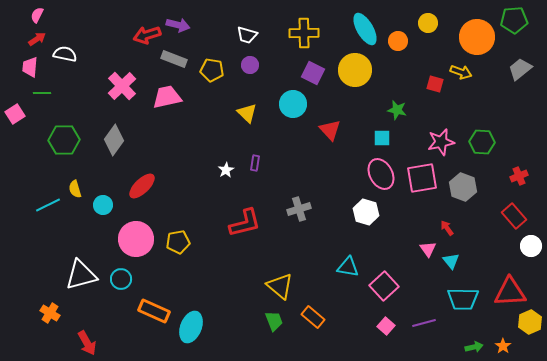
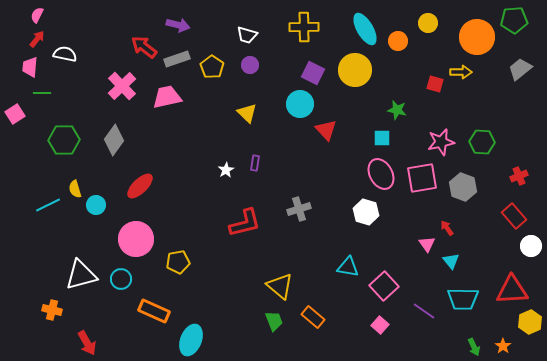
yellow cross at (304, 33): moved 6 px up
red arrow at (147, 35): moved 3 px left, 12 px down; rotated 56 degrees clockwise
red arrow at (37, 39): rotated 18 degrees counterclockwise
gray rectangle at (174, 59): moved 3 px right; rotated 40 degrees counterclockwise
yellow pentagon at (212, 70): moved 3 px up; rotated 25 degrees clockwise
yellow arrow at (461, 72): rotated 20 degrees counterclockwise
cyan circle at (293, 104): moved 7 px right
red triangle at (330, 130): moved 4 px left
red ellipse at (142, 186): moved 2 px left
cyan circle at (103, 205): moved 7 px left
yellow pentagon at (178, 242): moved 20 px down
pink triangle at (428, 249): moved 1 px left, 5 px up
red triangle at (510, 292): moved 2 px right, 2 px up
orange cross at (50, 313): moved 2 px right, 3 px up; rotated 18 degrees counterclockwise
purple line at (424, 323): moved 12 px up; rotated 50 degrees clockwise
pink square at (386, 326): moved 6 px left, 1 px up
cyan ellipse at (191, 327): moved 13 px down
green arrow at (474, 347): rotated 78 degrees clockwise
